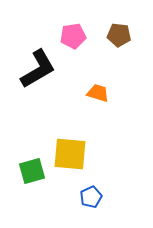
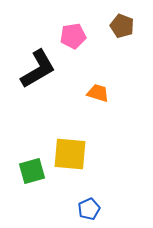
brown pentagon: moved 3 px right, 9 px up; rotated 15 degrees clockwise
blue pentagon: moved 2 px left, 12 px down
